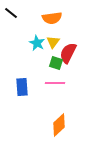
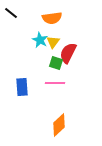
cyan star: moved 3 px right, 3 px up
